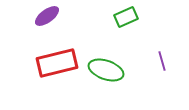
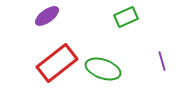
red rectangle: rotated 24 degrees counterclockwise
green ellipse: moved 3 px left, 1 px up
